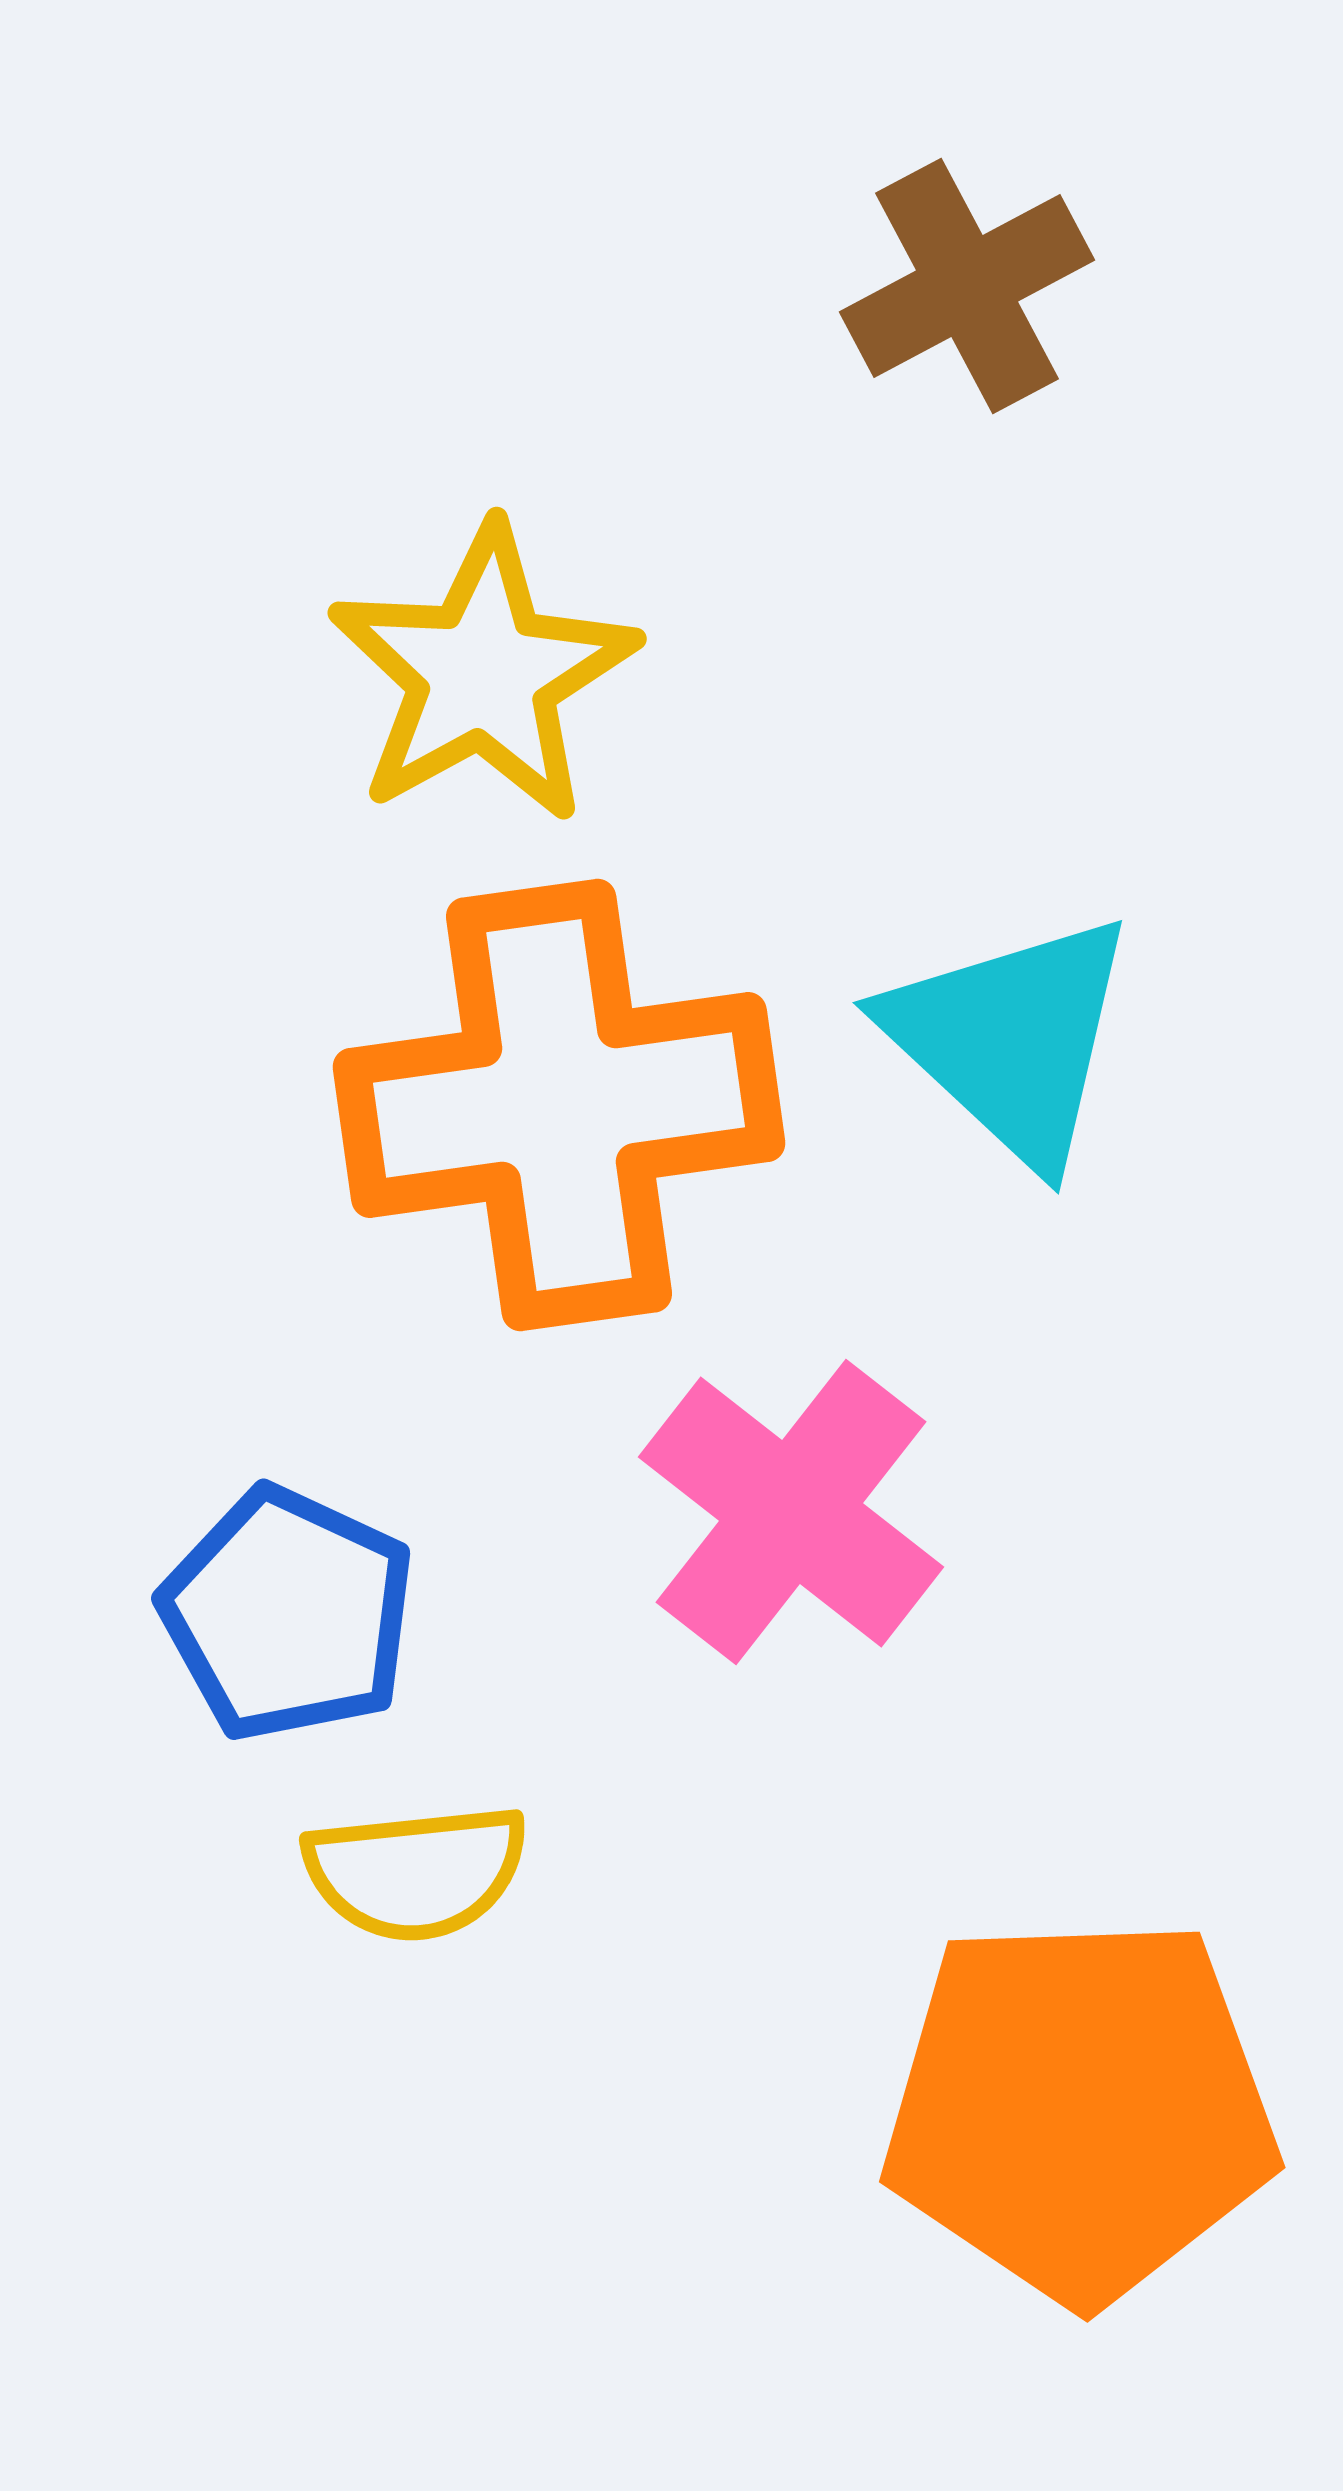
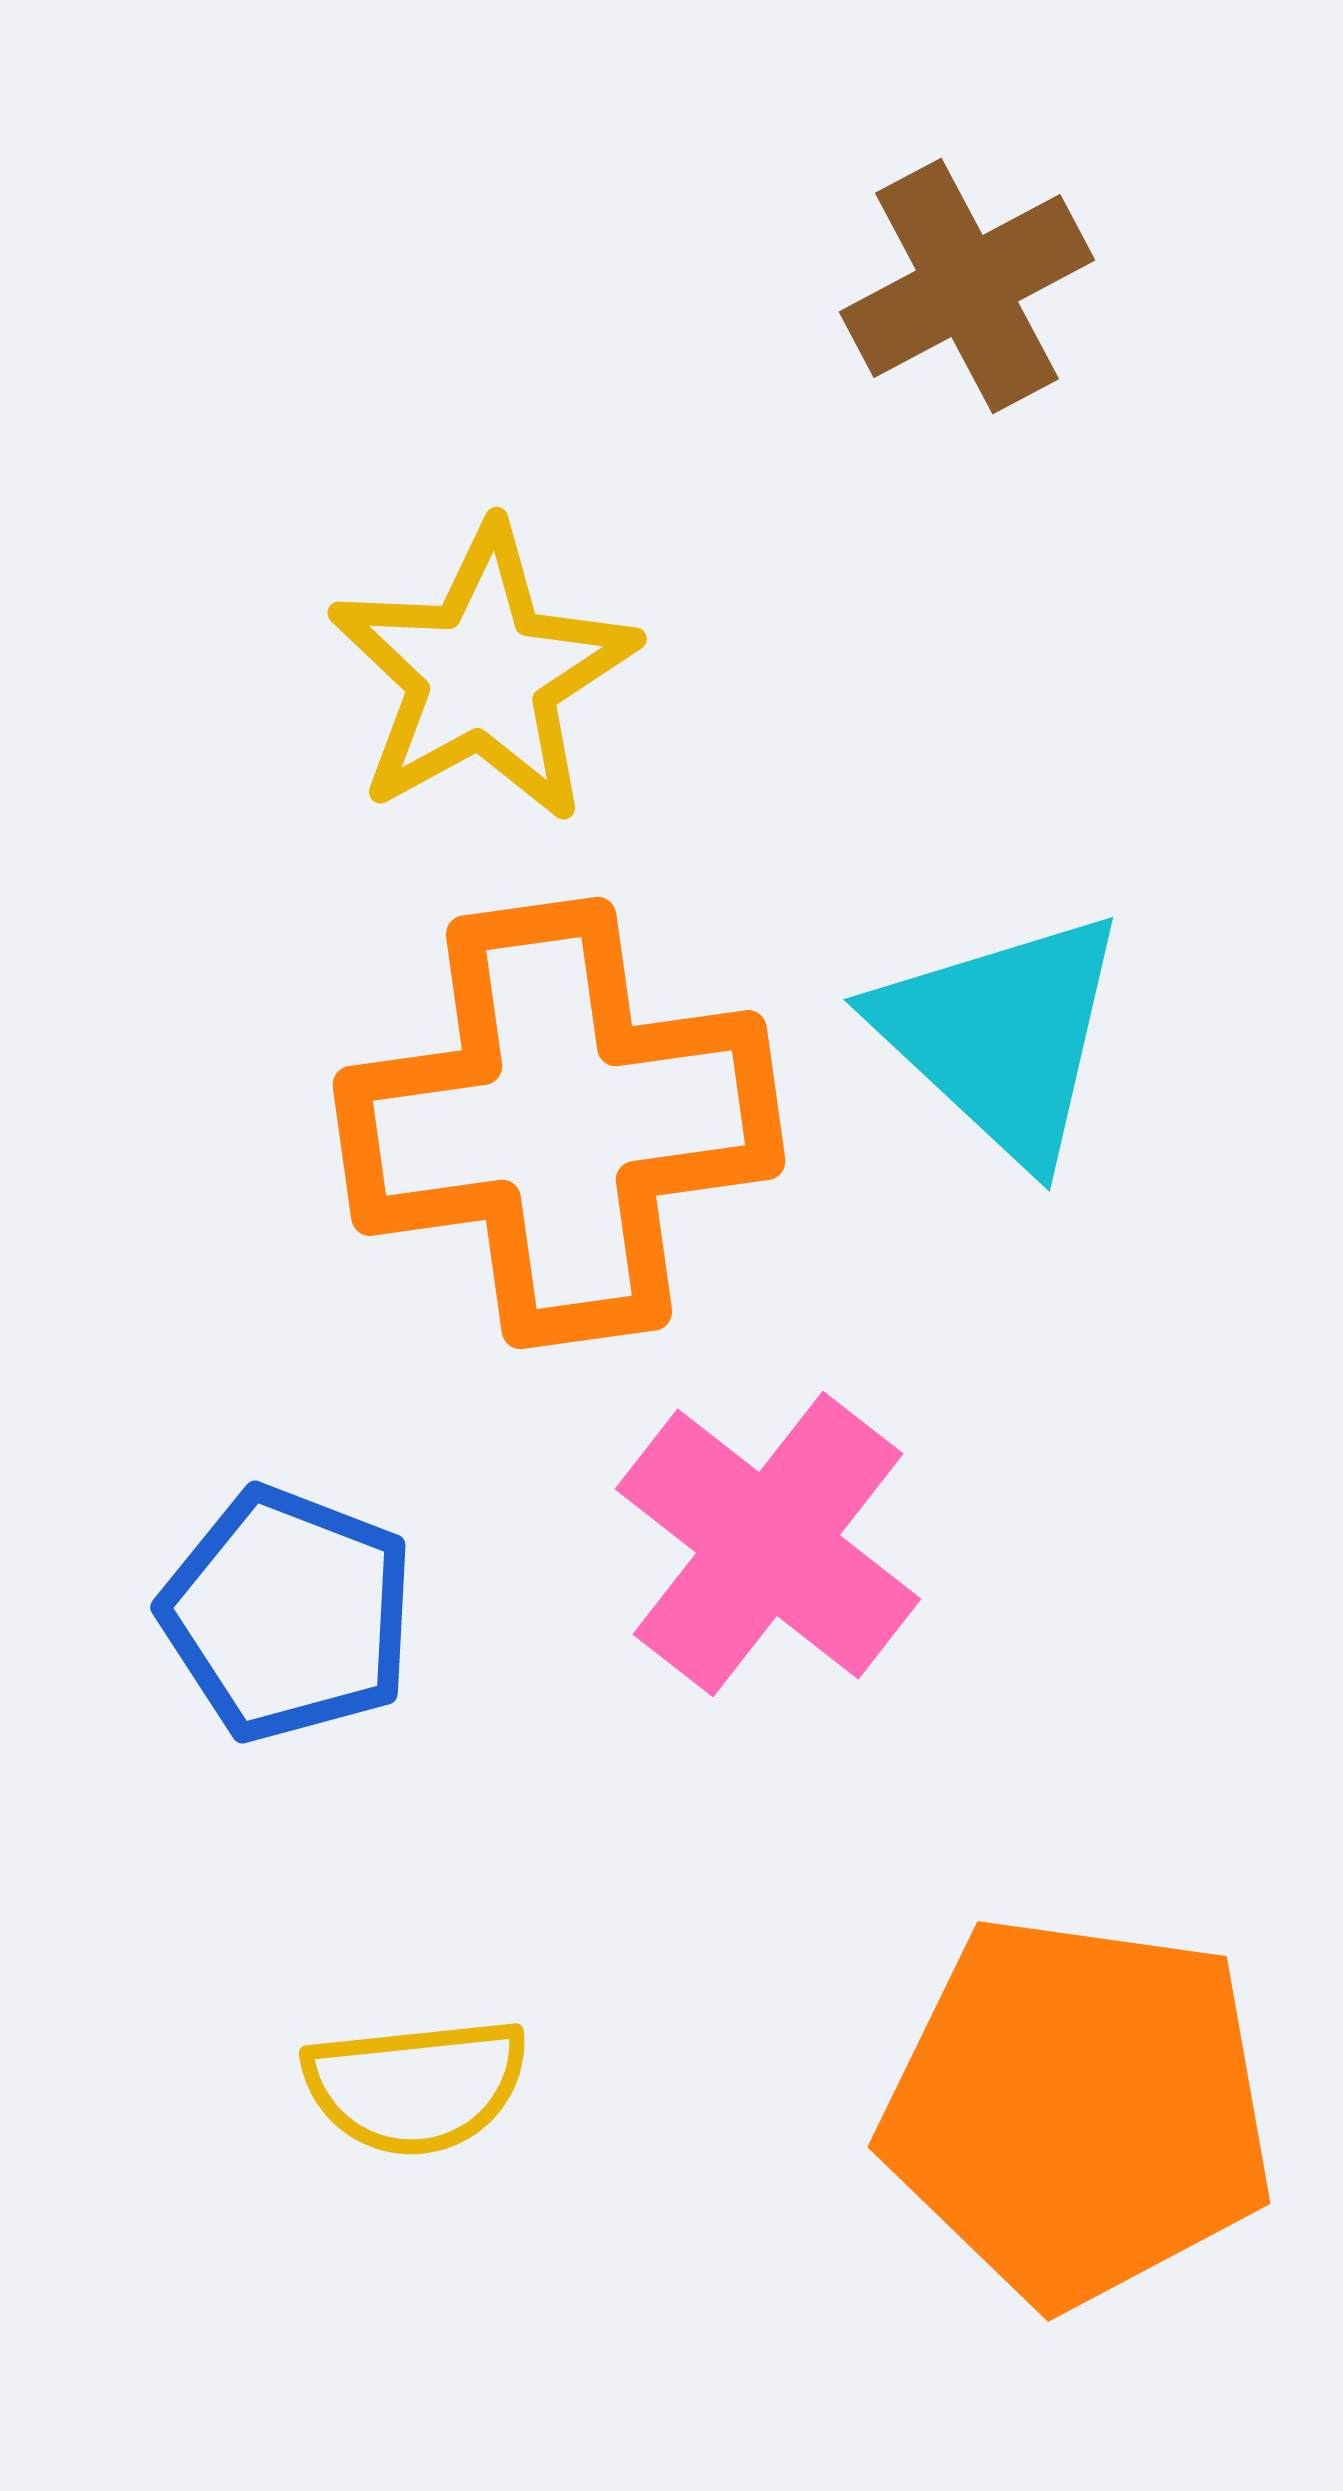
cyan triangle: moved 9 px left, 3 px up
orange cross: moved 18 px down
pink cross: moved 23 px left, 32 px down
blue pentagon: rotated 4 degrees counterclockwise
yellow semicircle: moved 214 px down
orange pentagon: moved 2 px left, 1 px down; rotated 10 degrees clockwise
